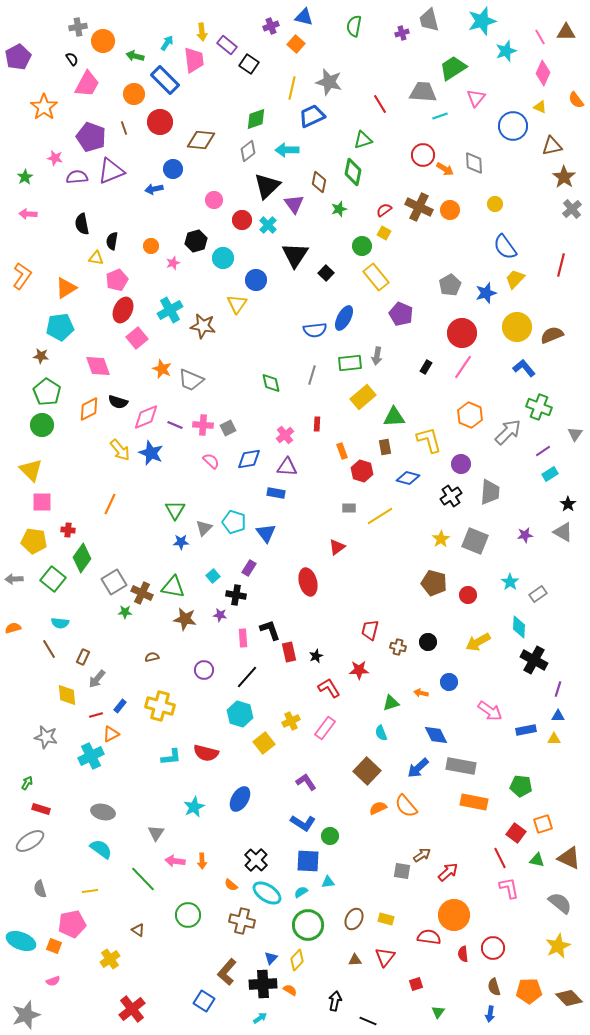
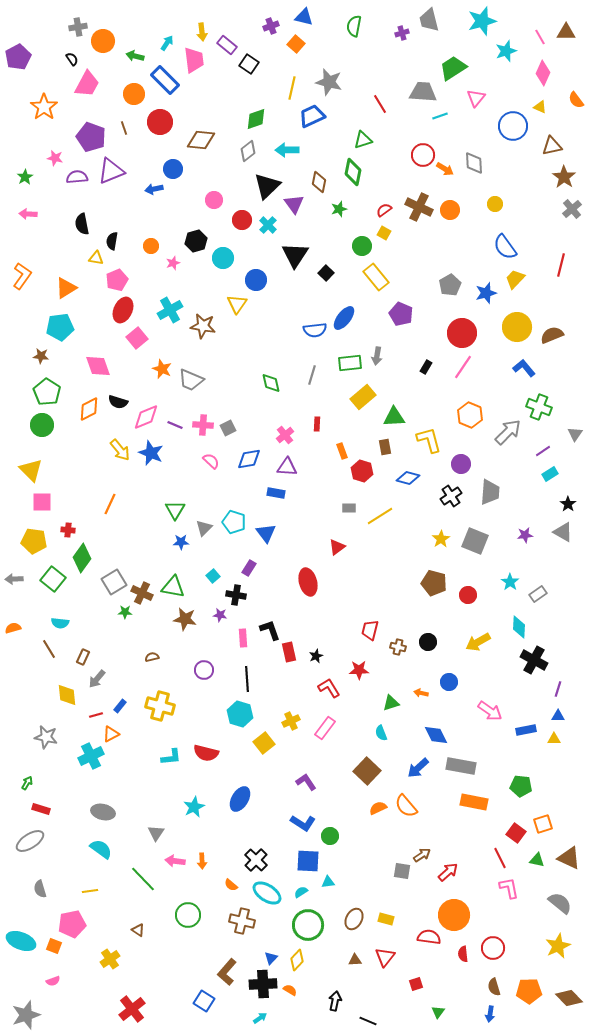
blue ellipse at (344, 318): rotated 10 degrees clockwise
black line at (247, 677): moved 2 px down; rotated 45 degrees counterclockwise
